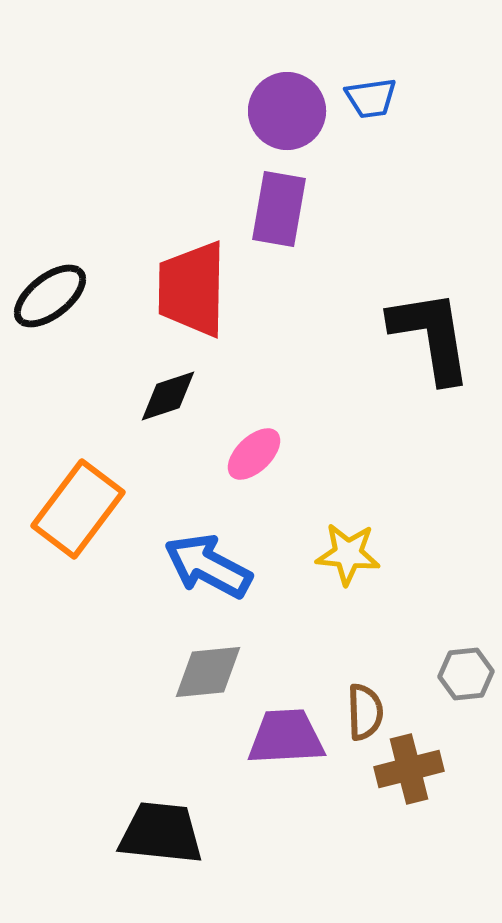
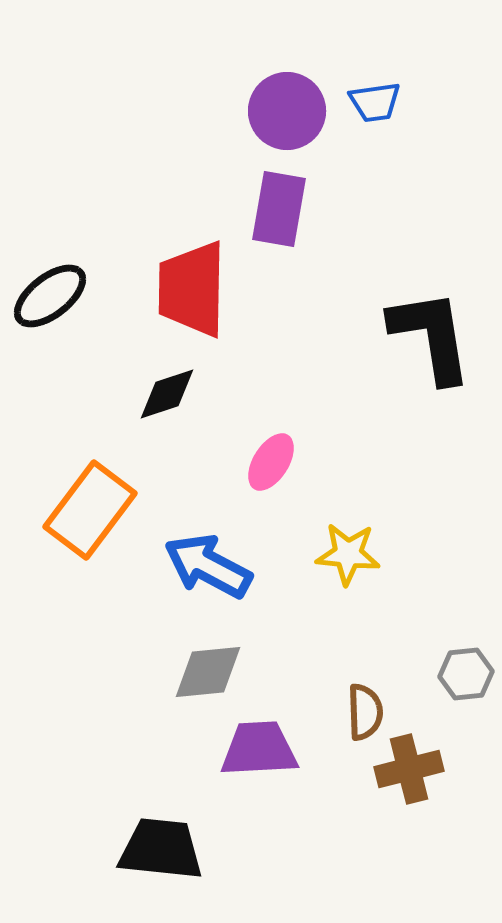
blue trapezoid: moved 4 px right, 4 px down
black diamond: moved 1 px left, 2 px up
pink ellipse: moved 17 px right, 8 px down; rotated 14 degrees counterclockwise
orange rectangle: moved 12 px right, 1 px down
purple trapezoid: moved 27 px left, 12 px down
black trapezoid: moved 16 px down
